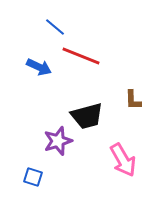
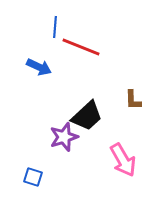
blue line: rotated 55 degrees clockwise
red line: moved 9 px up
black trapezoid: rotated 28 degrees counterclockwise
purple star: moved 6 px right, 4 px up
